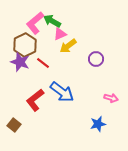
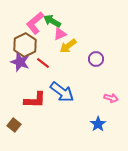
red L-shape: rotated 140 degrees counterclockwise
blue star: rotated 21 degrees counterclockwise
